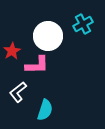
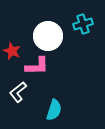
cyan cross: rotated 12 degrees clockwise
red star: rotated 18 degrees counterclockwise
pink L-shape: moved 1 px down
cyan semicircle: moved 9 px right
